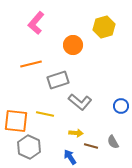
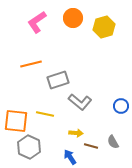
pink L-shape: moved 1 px right, 1 px up; rotated 15 degrees clockwise
orange circle: moved 27 px up
